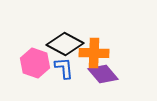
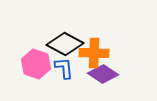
pink hexagon: moved 1 px right, 1 px down
purple diamond: rotated 16 degrees counterclockwise
